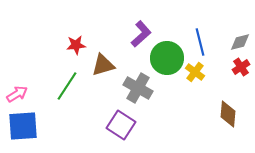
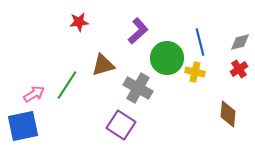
purple L-shape: moved 3 px left, 3 px up
red star: moved 3 px right, 23 px up
red cross: moved 2 px left, 2 px down
yellow cross: rotated 24 degrees counterclockwise
green line: moved 1 px up
pink arrow: moved 17 px right
blue square: rotated 8 degrees counterclockwise
